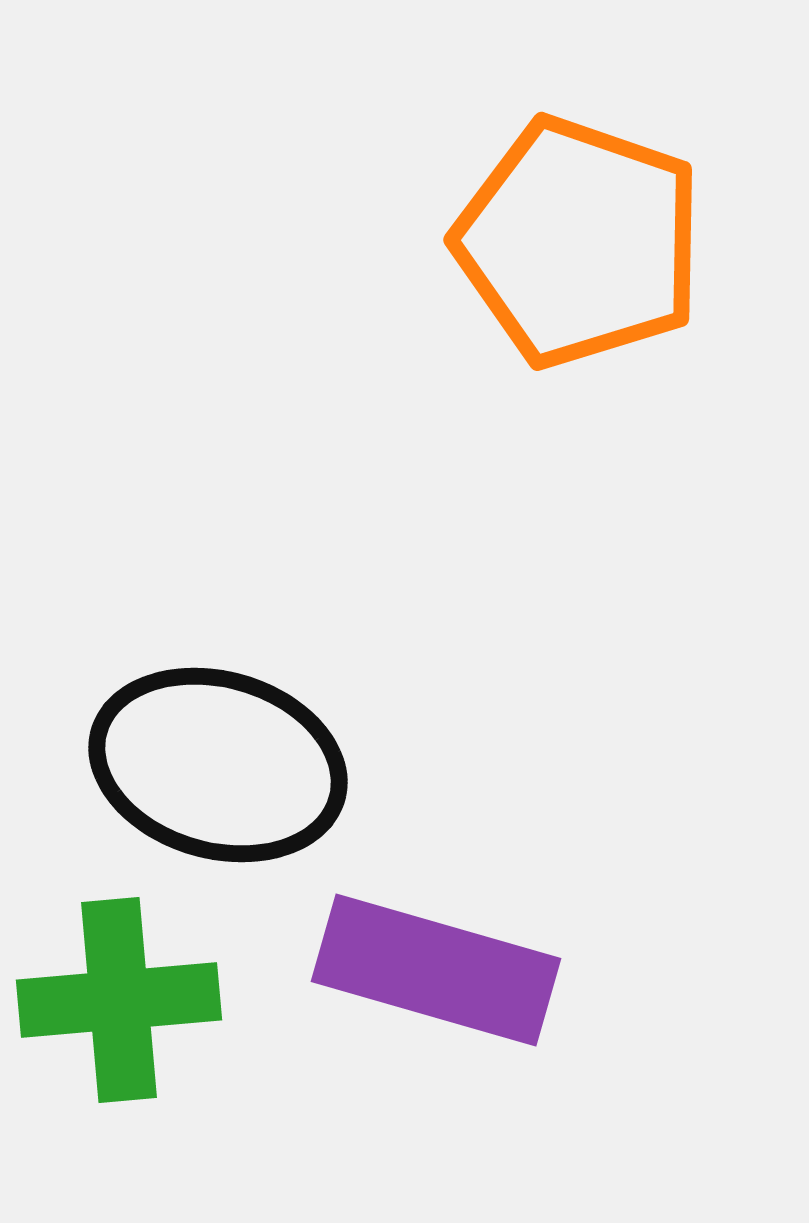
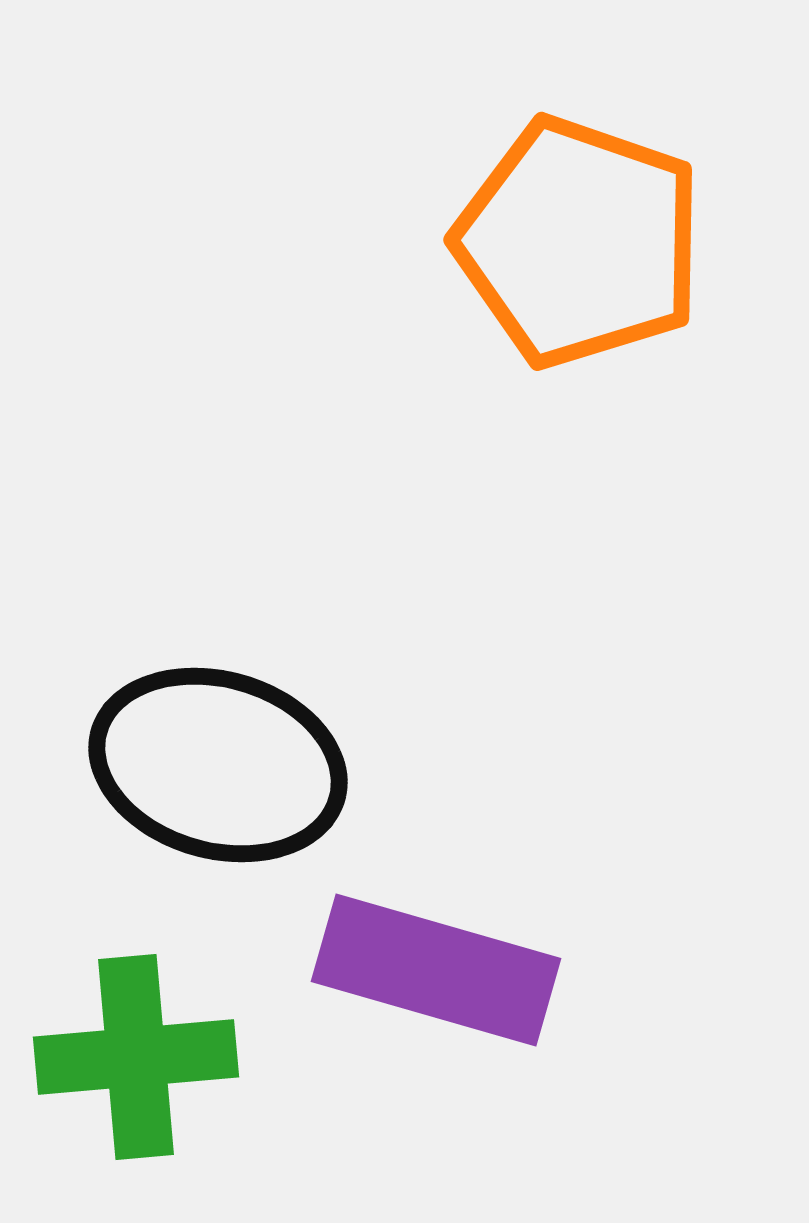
green cross: moved 17 px right, 57 px down
